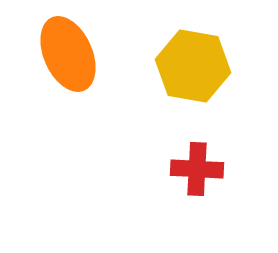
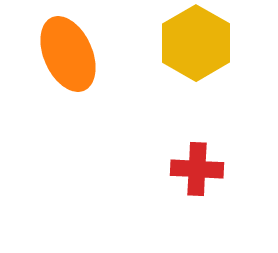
yellow hexagon: moved 3 px right, 23 px up; rotated 20 degrees clockwise
